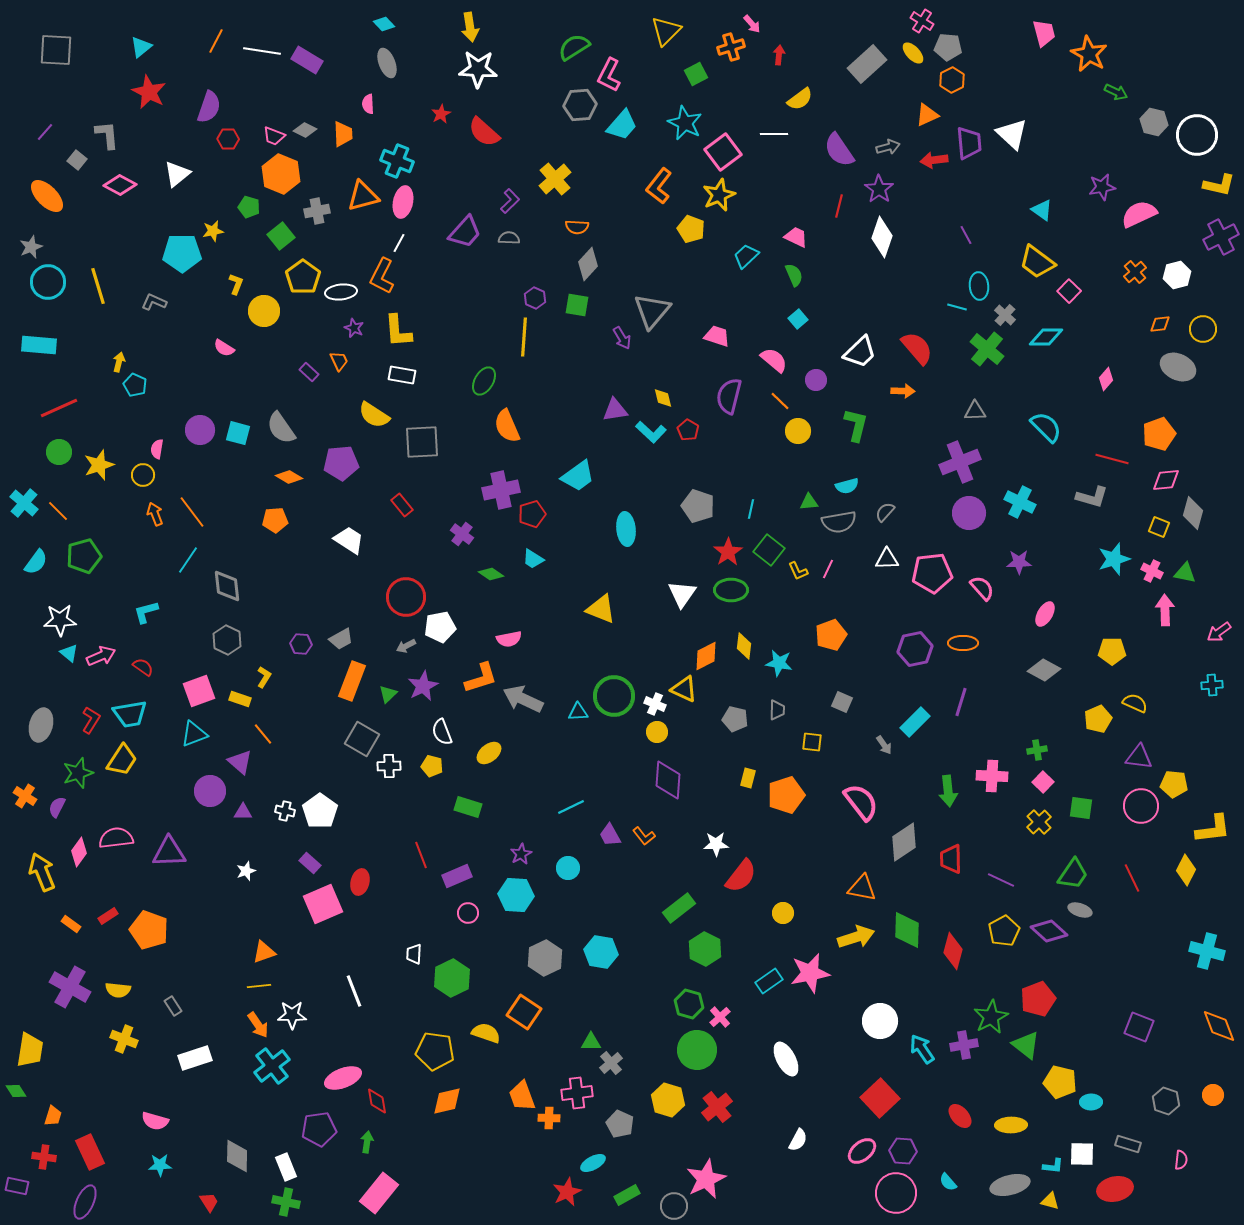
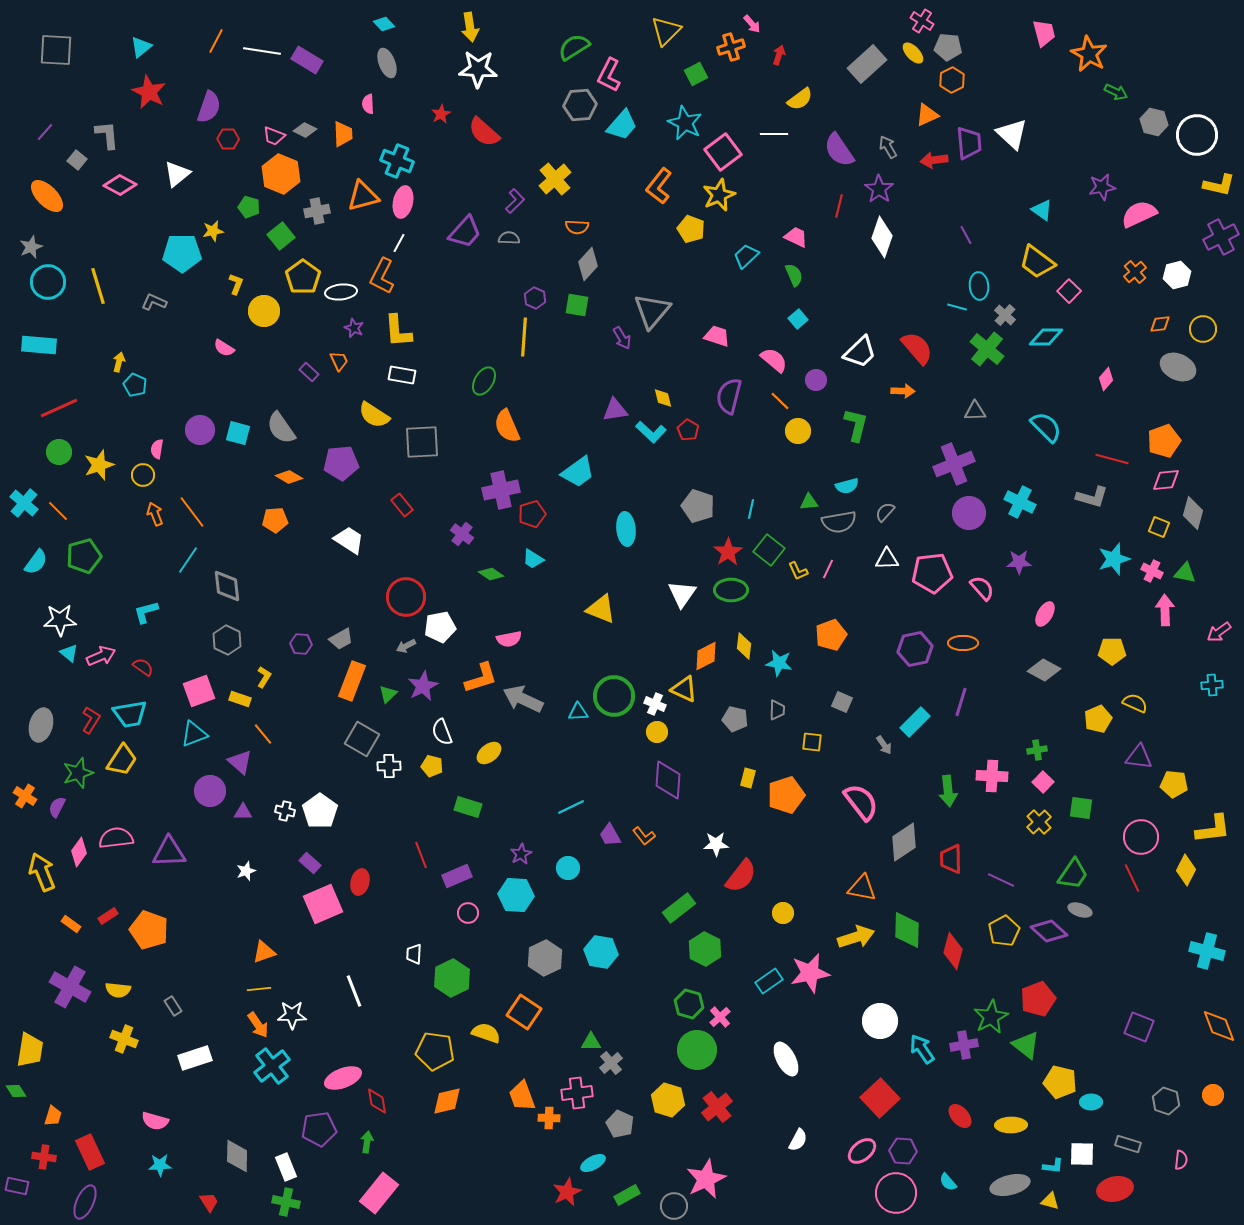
red arrow at (779, 55): rotated 12 degrees clockwise
gray arrow at (888, 147): rotated 105 degrees counterclockwise
purple L-shape at (510, 201): moved 5 px right
orange pentagon at (1159, 434): moved 5 px right, 7 px down
purple cross at (960, 462): moved 6 px left, 2 px down
cyan trapezoid at (578, 476): moved 4 px up
pink circle at (1141, 806): moved 31 px down
yellow line at (259, 986): moved 3 px down
